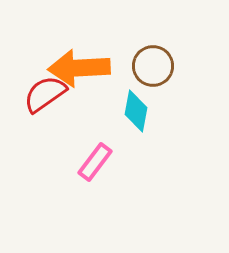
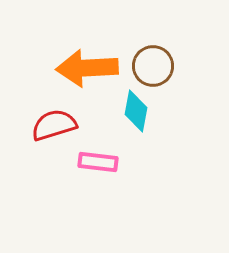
orange arrow: moved 8 px right
red semicircle: moved 9 px right, 31 px down; rotated 18 degrees clockwise
pink rectangle: moved 3 px right; rotated 60 degrees clockwise
